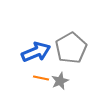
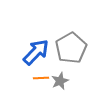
blue arrow: rotated 24 degrees counterclockwise
orange line: rotated 14 degrees counterclockwise
